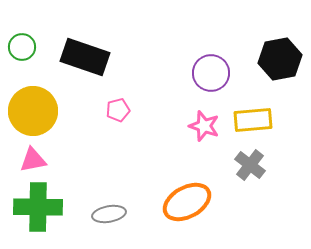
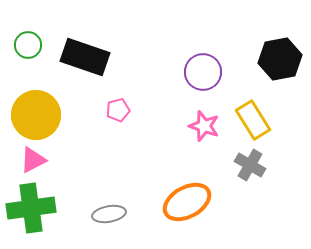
green circle: moved 6 px right, 2 px up
purple circle: moved 8 px left, 1 px up
yellow circle: moved 3 px right, 4 px down
yellow rectangle: rotated 63 degrees clockwise
pink triangle: rotated 16 degrees counterclockwise
gray cross: rotated 8 degrees counterclockwise
green cross: moved 7 px left, 1 px down; rotated 9 degrees counterclockwise
